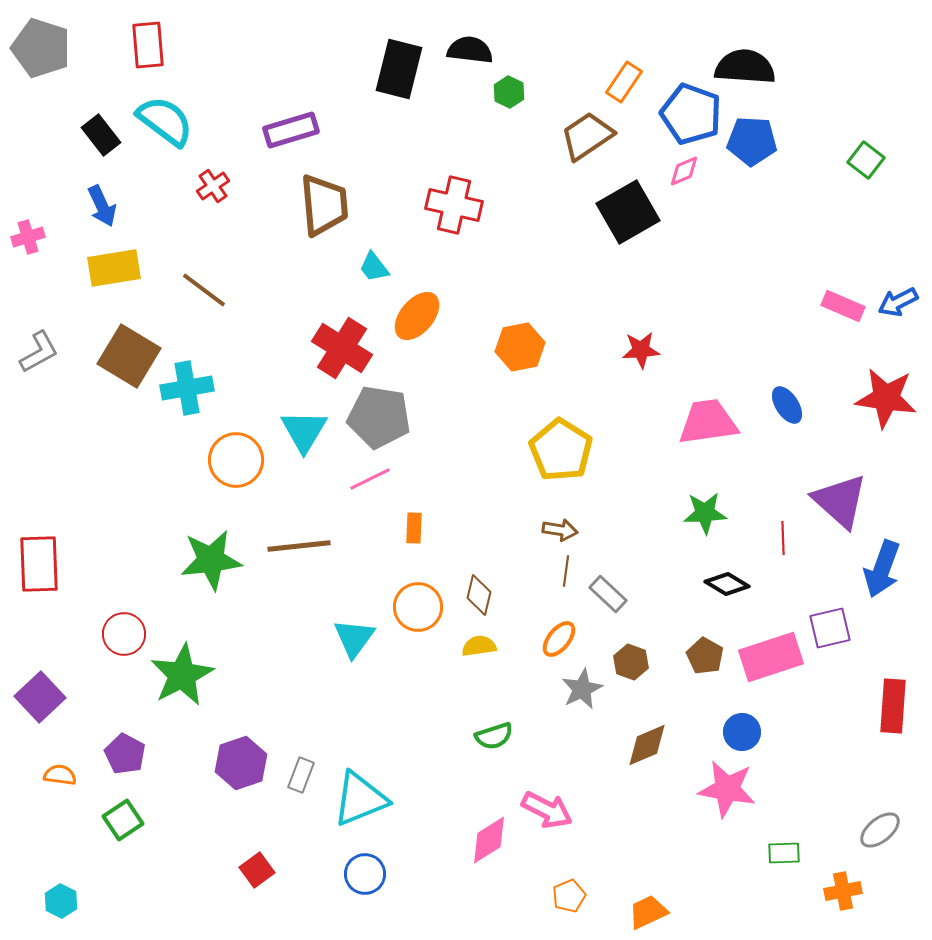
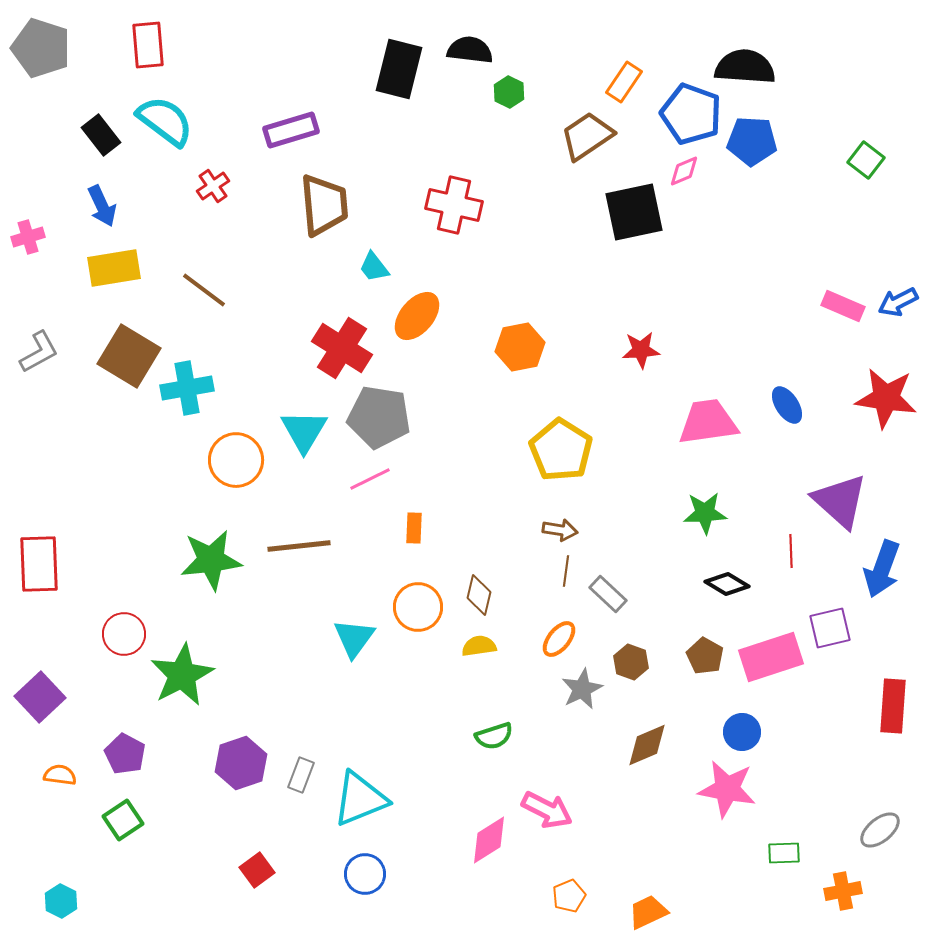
black square at (628, 212): moved 6 px right; rotated 18 degrees clockwise
red line at (783, 538): moved 8 px right, 13 px down
